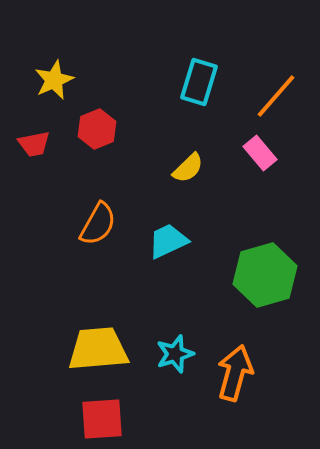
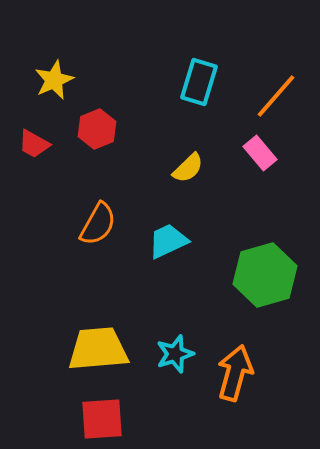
red trapezoid: rotated 40 degrees clockwise
